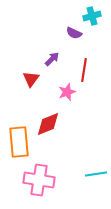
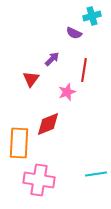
orange rectangle: moved 1 px down; rotated 8 degrees clockwise
